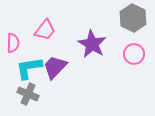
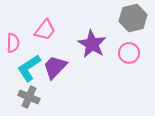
gray hexagon: rotated 20 degrees clockwise
pink circle: moved 5 px left, 1 px up
cyan L-shape: rotated 24 degrees counterclockwise
gray cross: moved 1 px right, 3 px down
